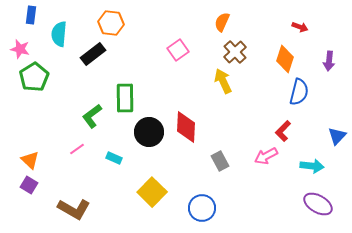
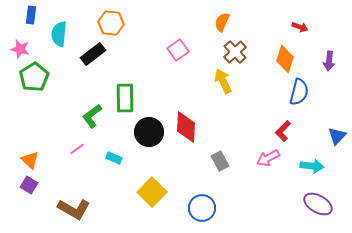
pink arrow: moved 2 px right, 2 px down
